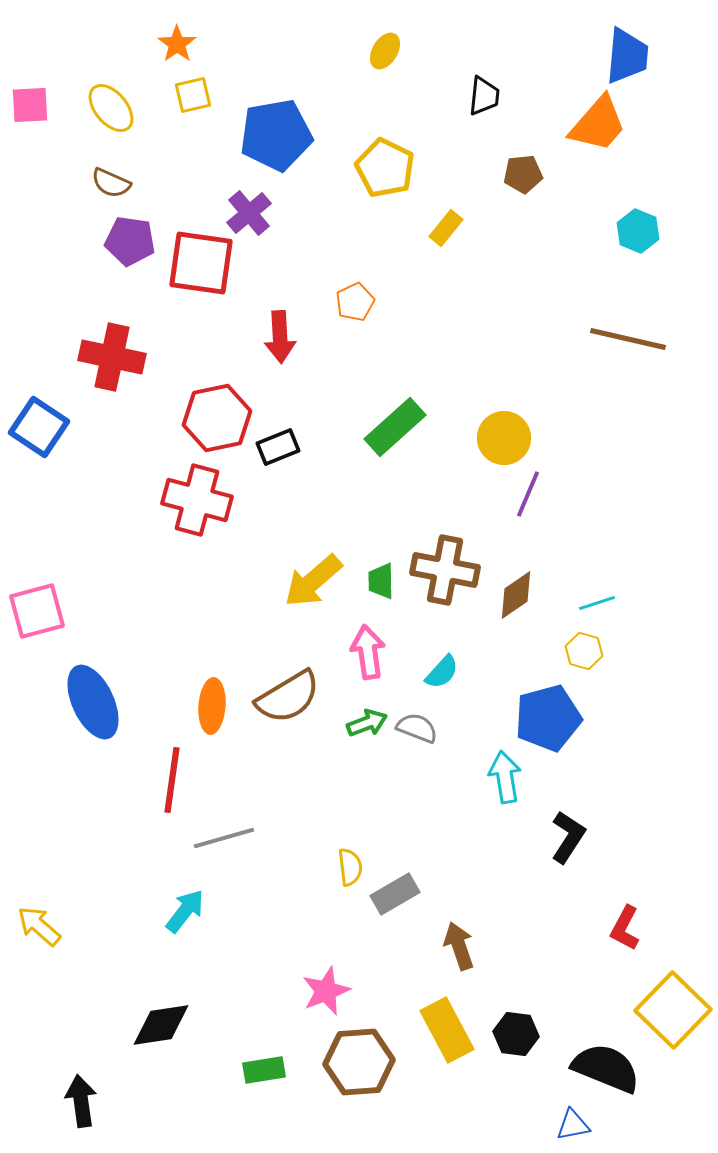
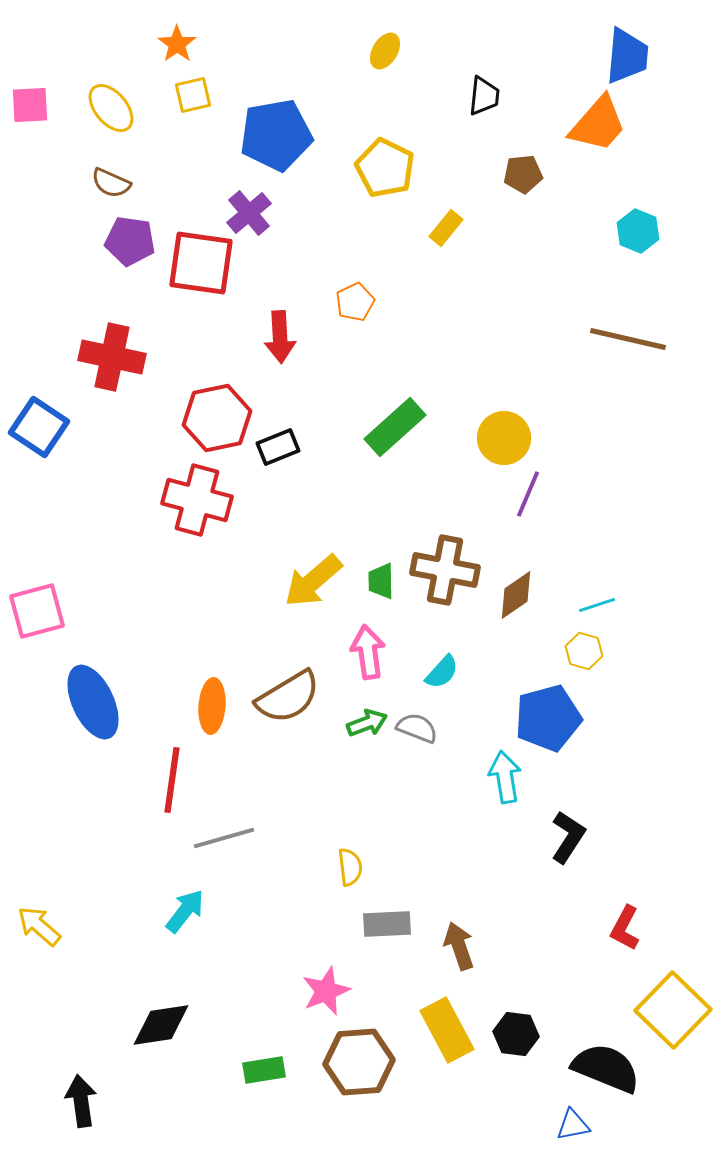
cyan line at (597, 603): moved 2 px down
gray rectangle at (395, 894): moved 8 px left, 30 px down; rotated 27 degrees clockwise
